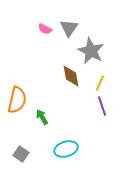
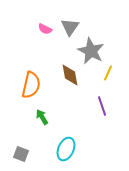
gray triangle: moved 1 px right, 1 px up
brown diamond: moved 1 px left, 1 px up
yellow line: moved 8 px right, 10 px up
orange semicircle: moved 14 px right, 15 px up
cyan ellipse: rotated 50 degrees counterclockwise
gray square: rotated 14 degrees counterclockwise
